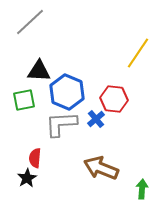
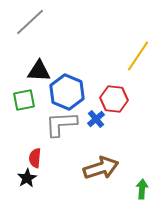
yellow line: moved 3 px down
brown arrow: rotated 140 degrees clockwise
